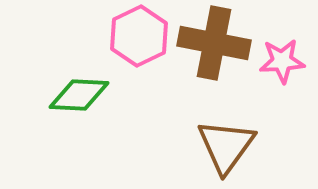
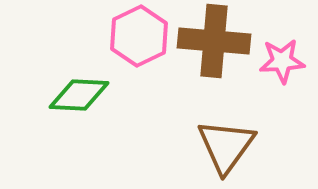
brown cross: moved 2 px up; rotated 6 degrees counterclockwise
